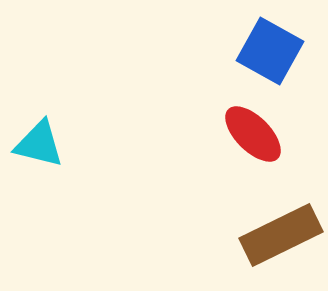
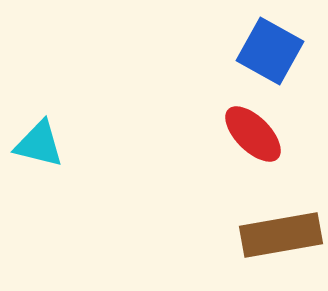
brown rectangle: rotated 16 degrees clockwise
